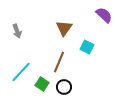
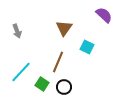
brown line: moved 1 px left
